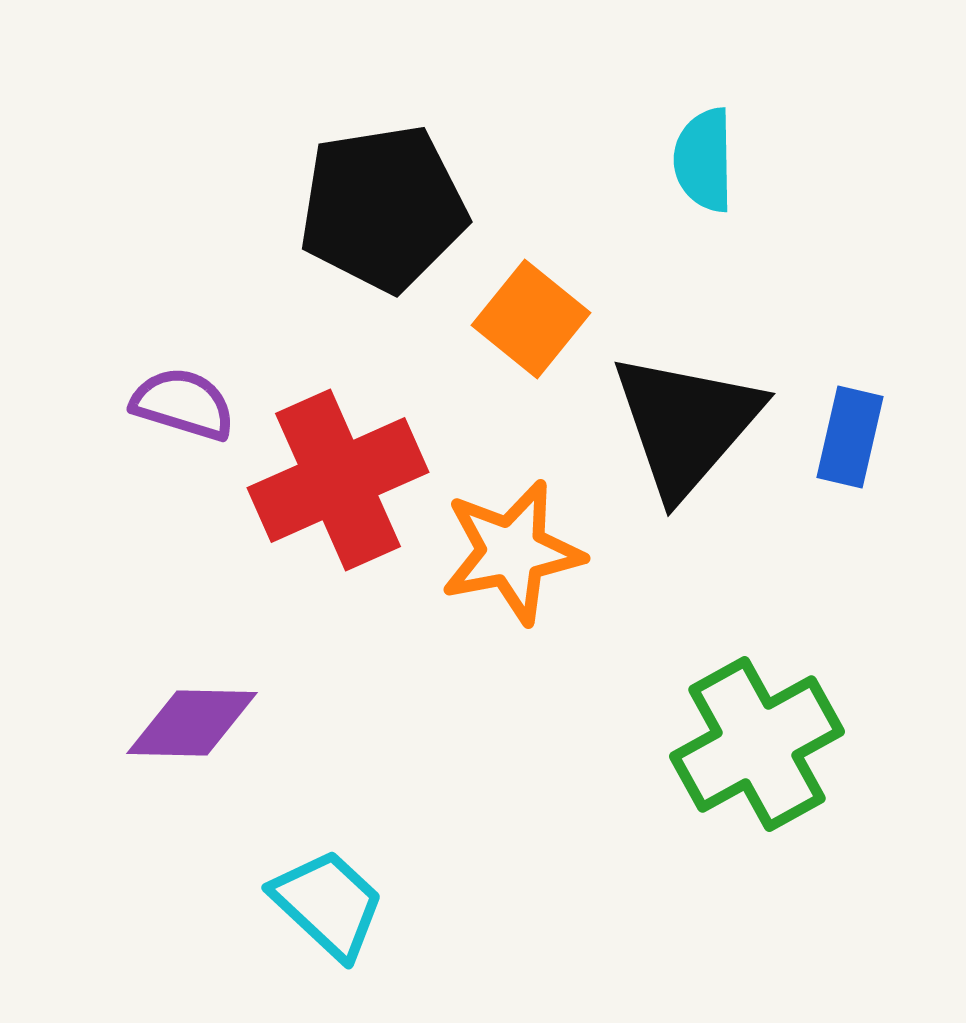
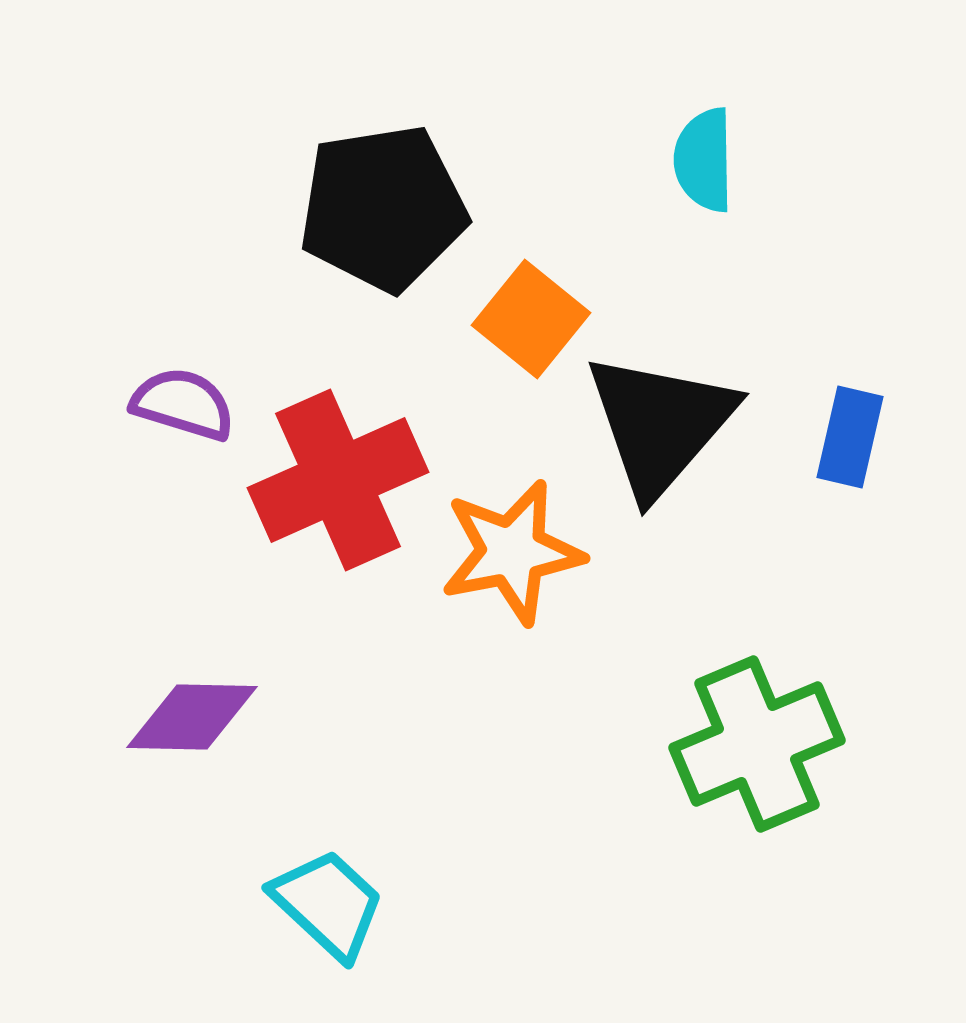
black triangle: moved 26 px left
purple diamond: moved 6 px up
green cross: rotated 6 degrees clockwise
